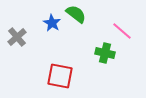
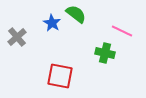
pink line: rotated 15 degrees counterclockwise
